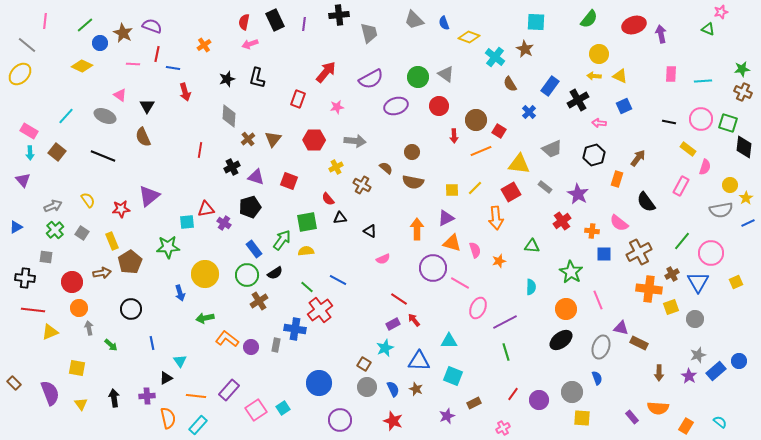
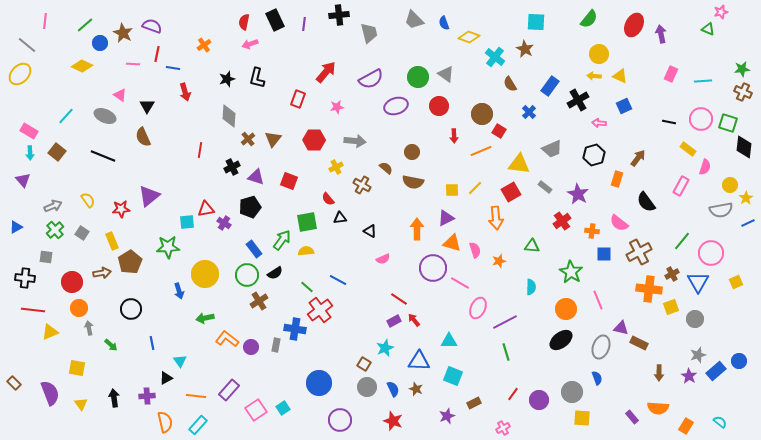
red ellipse at (634, 25): rotated 45 degrees counterclockwise
pink rectangle at (671, 74): rotated 21 degrees clockwise
brown circle at (476, 120): moved 6 px right, 6 px up
blue arrow at (180, 293): moved 1 px left, 2 px up
purple rectangle at (393, 324): moved 1 px right, 3 px up
orange semicircle at (168, 418): moved 3 px left, 4 px down
